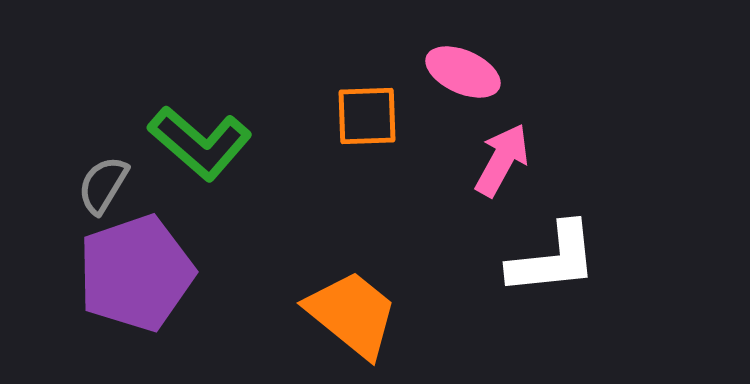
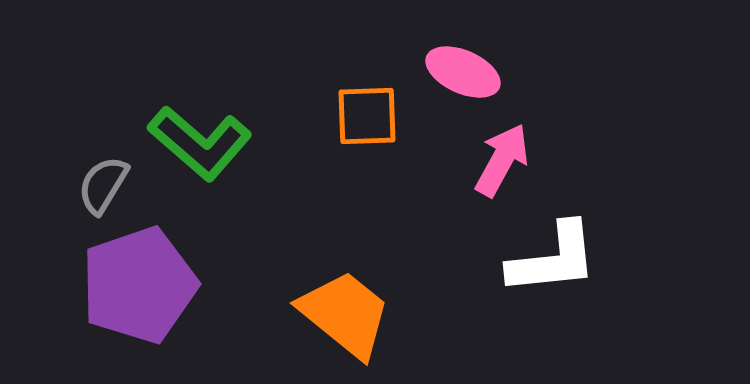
purple pentagon: moved 3 px right, 12 px down
orange trapezoid: moved 7 px left
